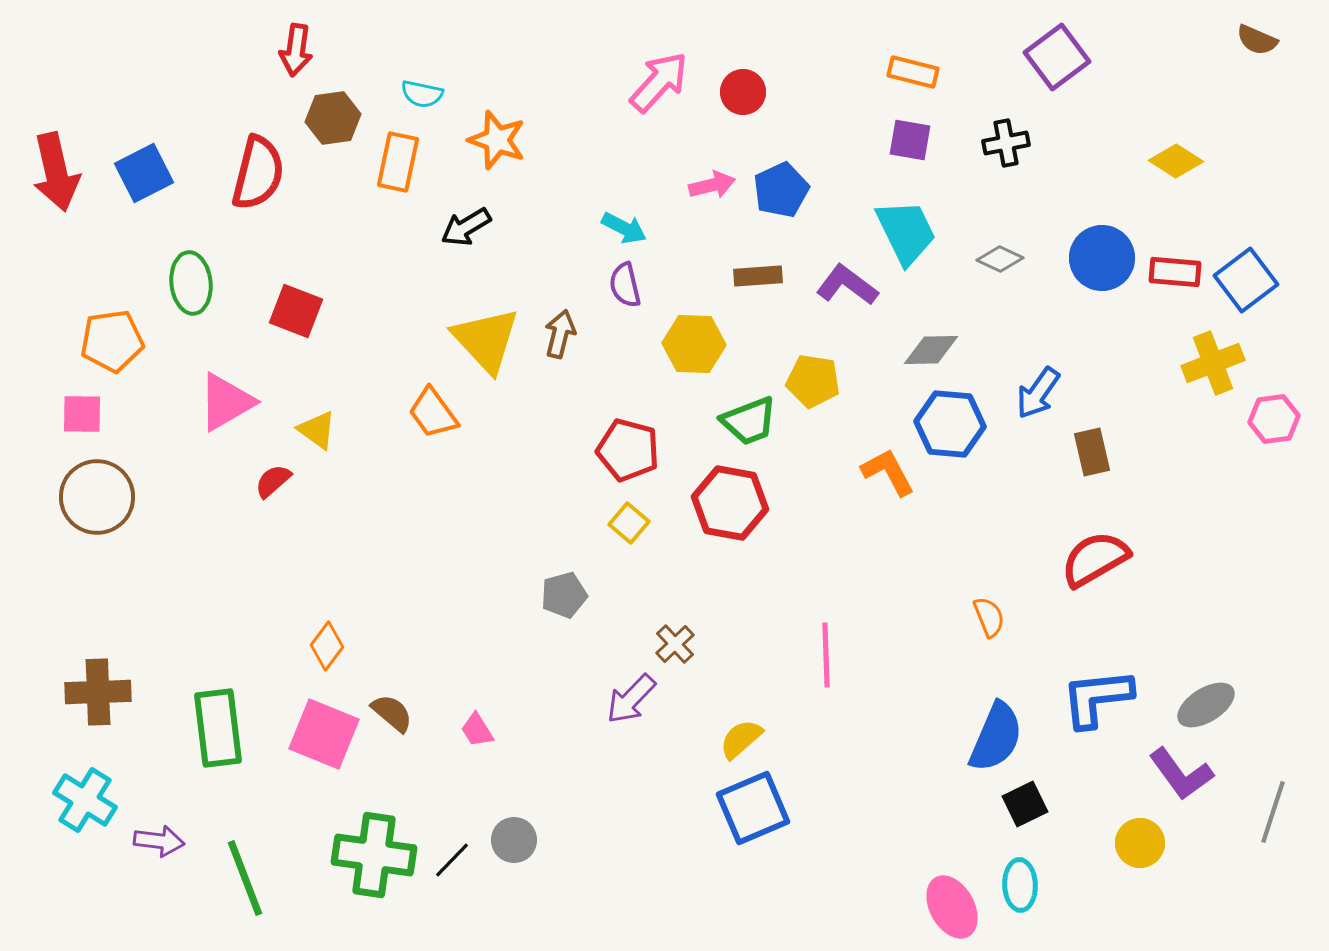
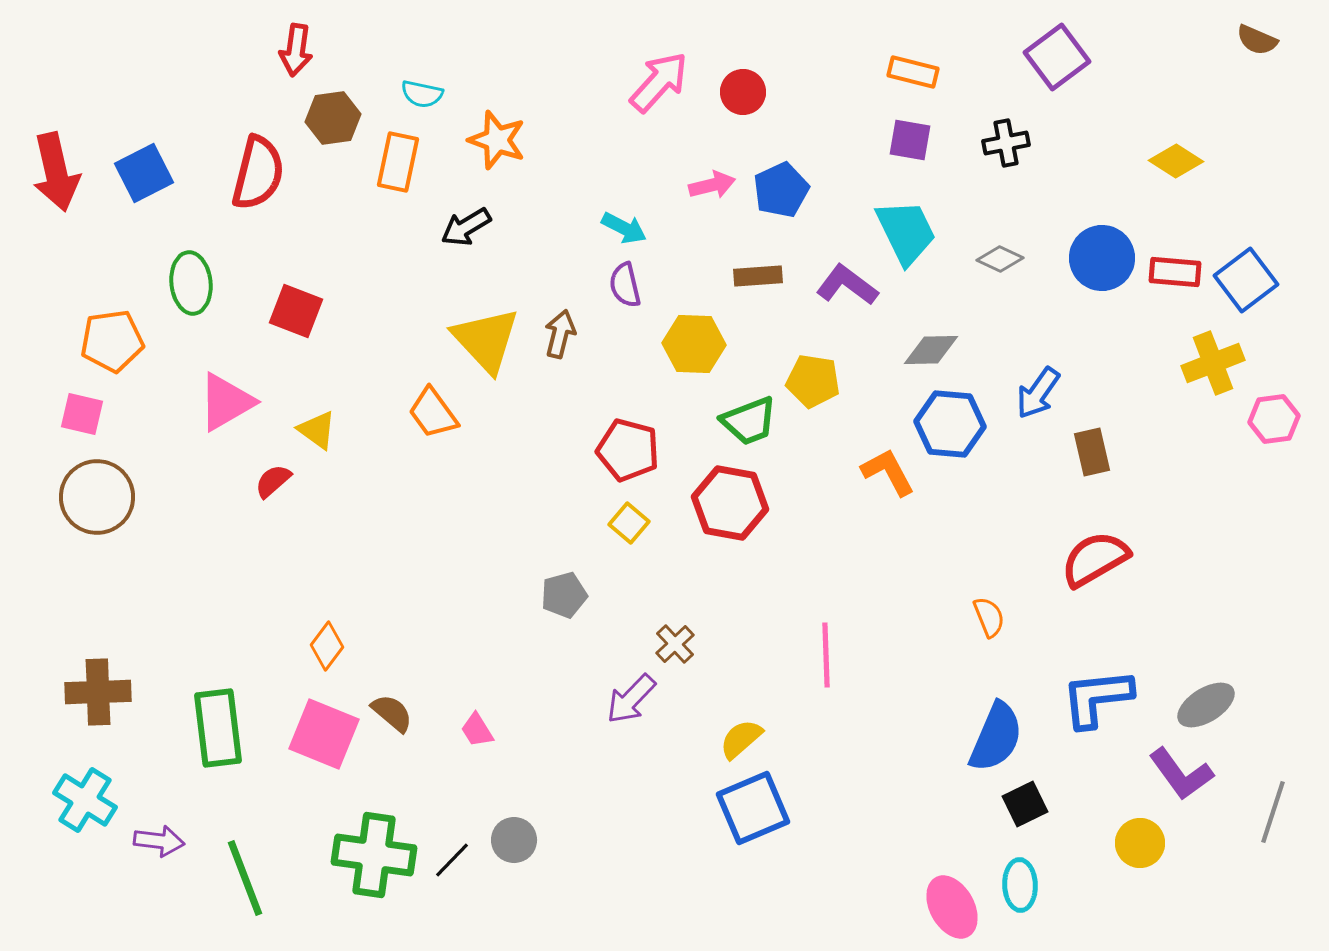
pink square at (82, 414): rotated 12 degrees clockwise
